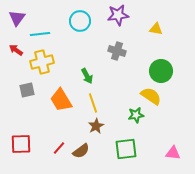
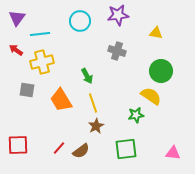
yellow triangle: moved 4 px down
gray square: rotated 21 degrees clockwise
red square: moved 3 px left, 1 px down
